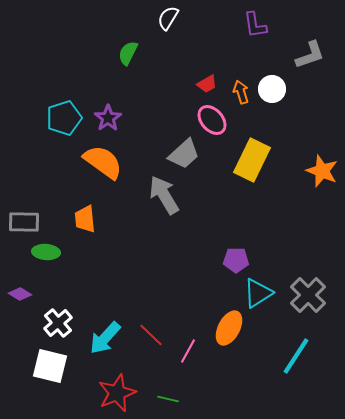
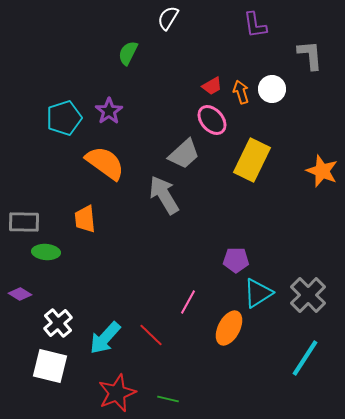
gray L-shape: rotated 76 degrees counterclockwise
red trapezoid: moved 5 px right, 2 px down
purple star: moved 1 px right, 7 px up
orange semicircle: moved 2 px right, 1 px down
pink line: moved 49 px up
cyan line: moved 9 px right, 2 px down
